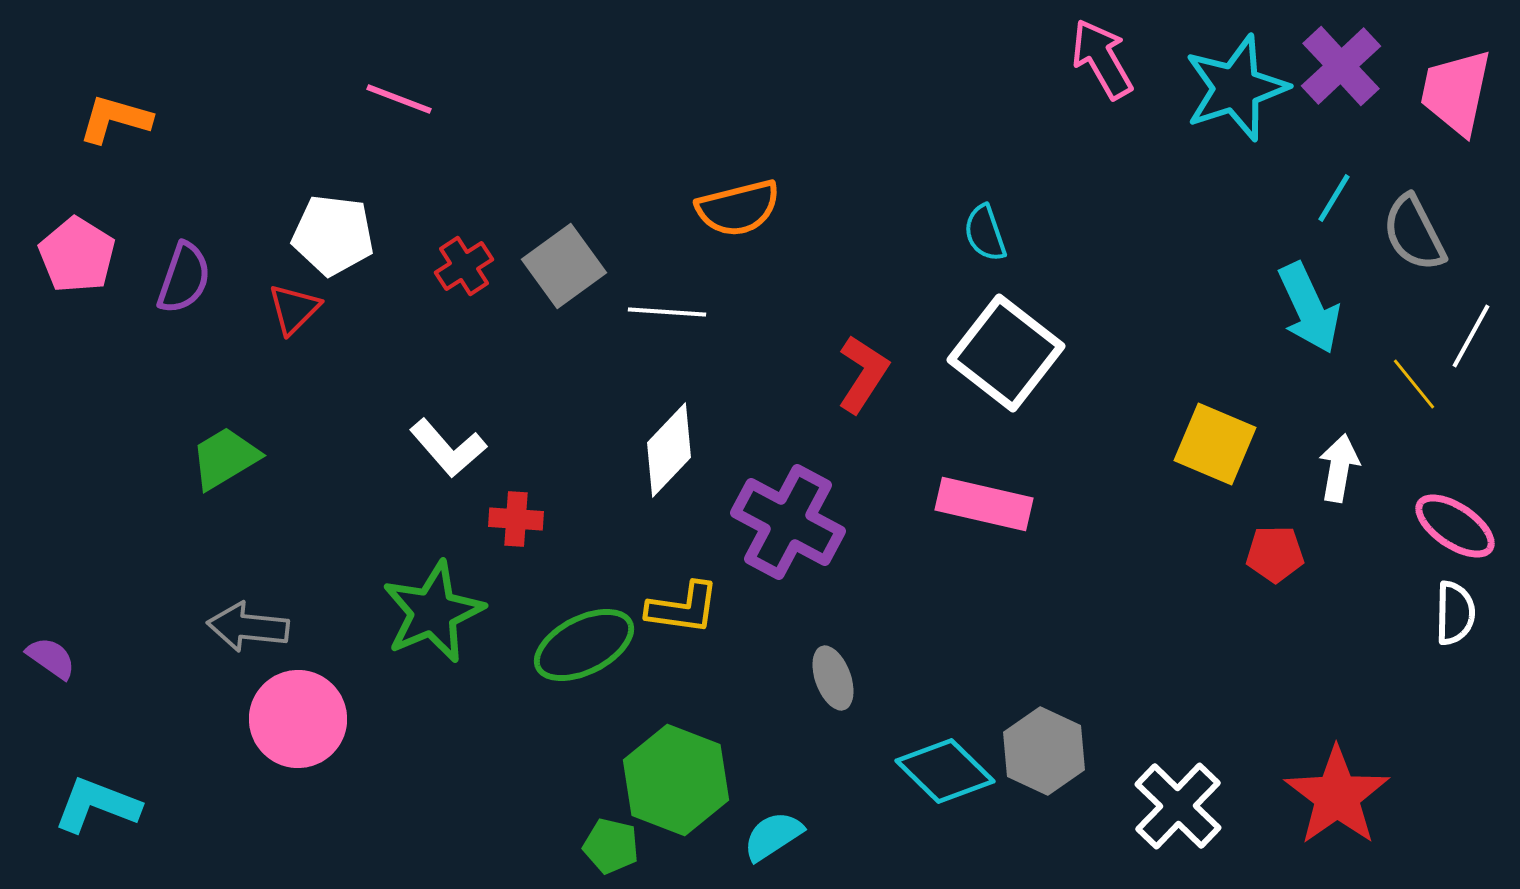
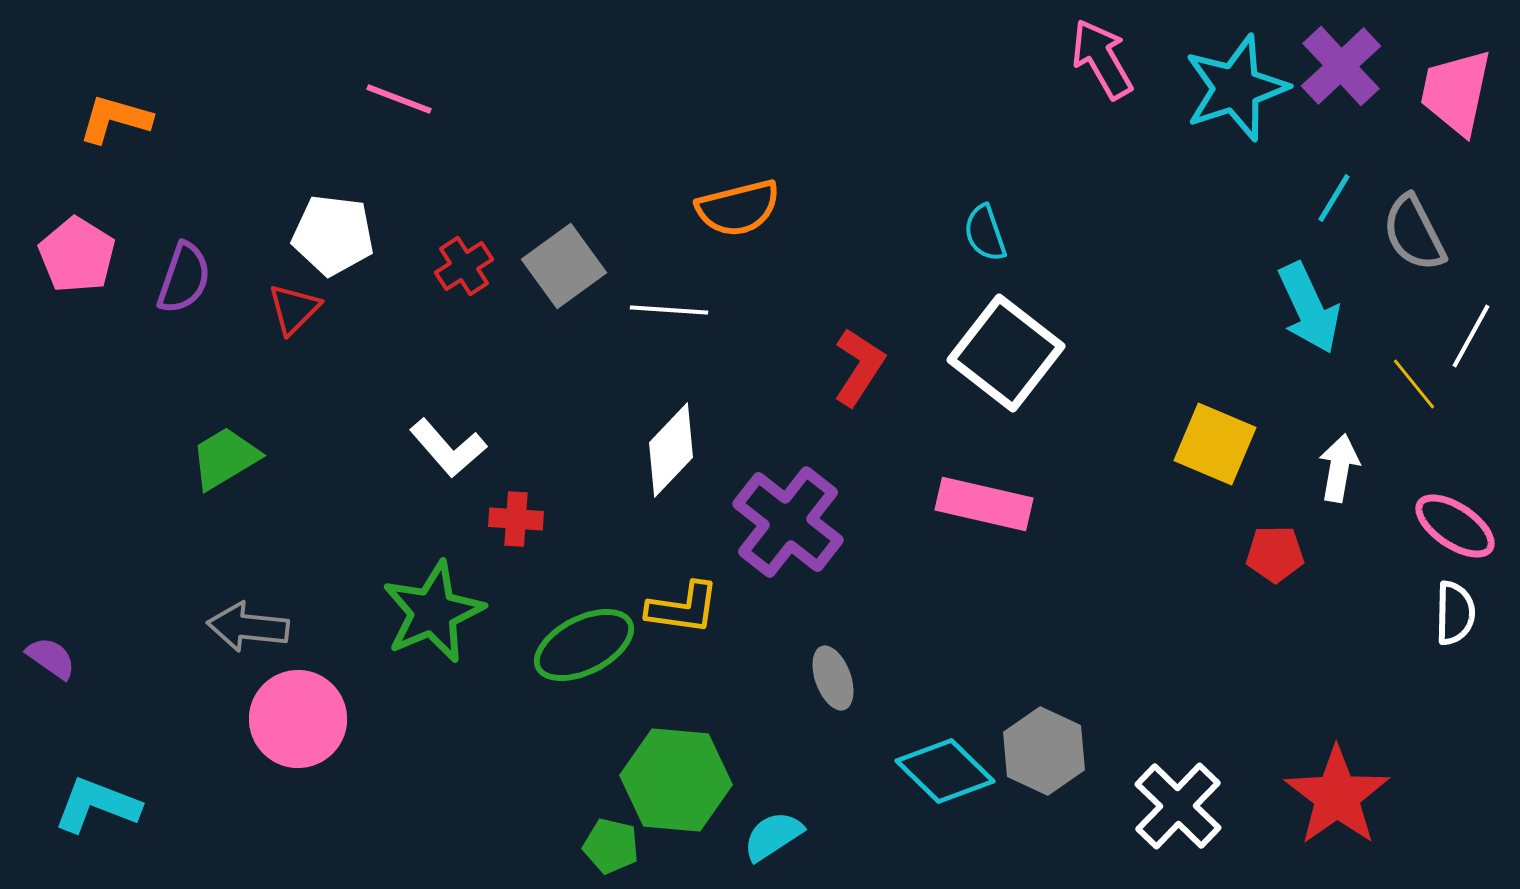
white line at (667, 312): moved 2 px right, 2 px up
red L-shape at (863, 374): moved 4 px left, 7 px up
white diamond at (669, 450): moved 2 px right
purple cross at (788, 522): rotated 10 degrees clockwise
green hexagon at (676, 780): rotated 16 degrees counterclockwise
